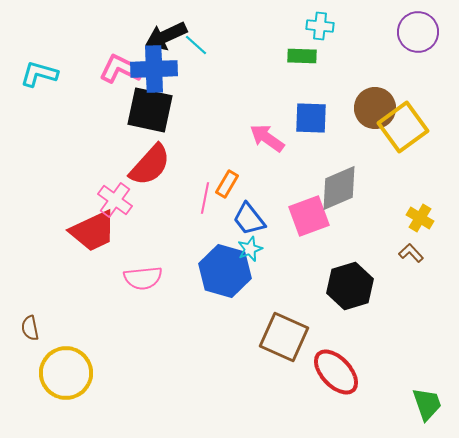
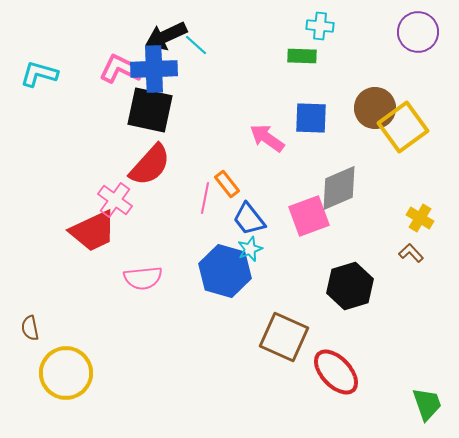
orange rectangle: rotated 68 degrees counterclockwise
